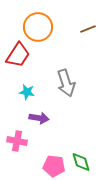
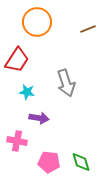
orange circle: moved 1 px left, 5 px up
red trapezoid: moved 1 px left, 5 px down
pink pentagon: moved 5 px left, 4 px up
